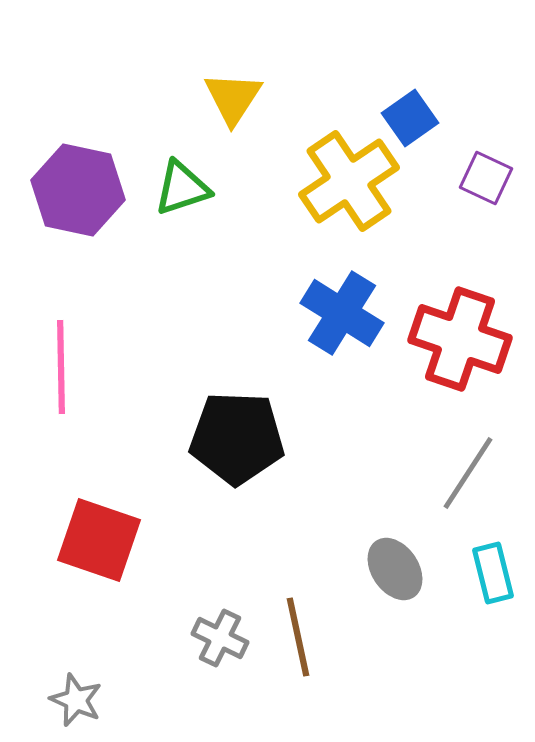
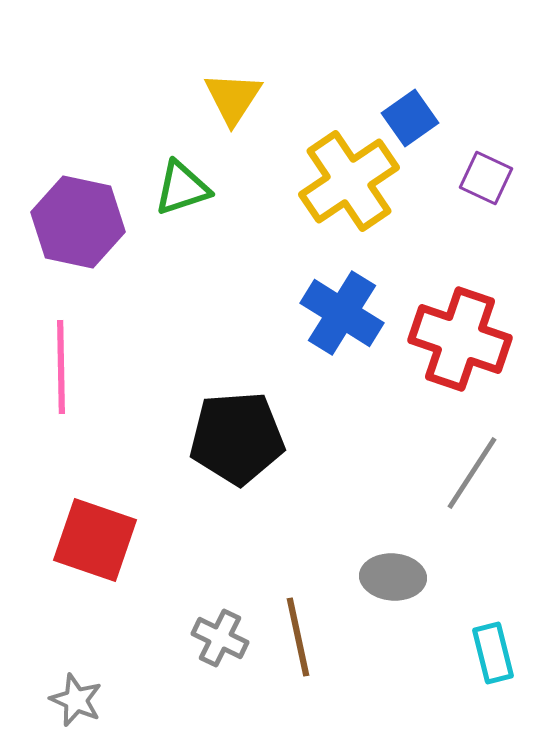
purple hexagon: moved 32 px down
black pentagon: rotated 6 degrees counterclockwise
gray line: moved 4 px right
red square: moved 4 px left
gray ellipse: moved 2 px left, 8 px down; rotated 52 degrees counterclockwise
cyan rectangle: moved 80 px down
